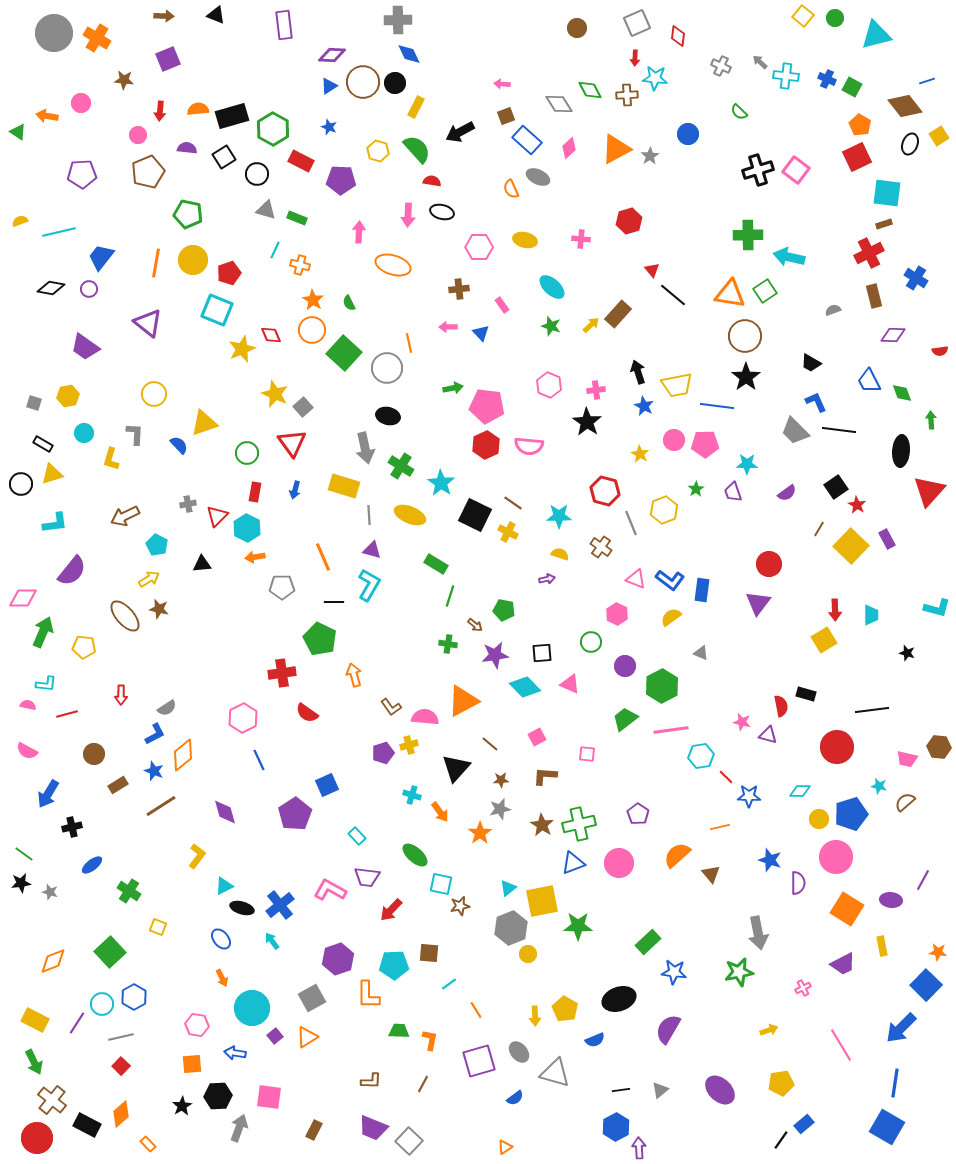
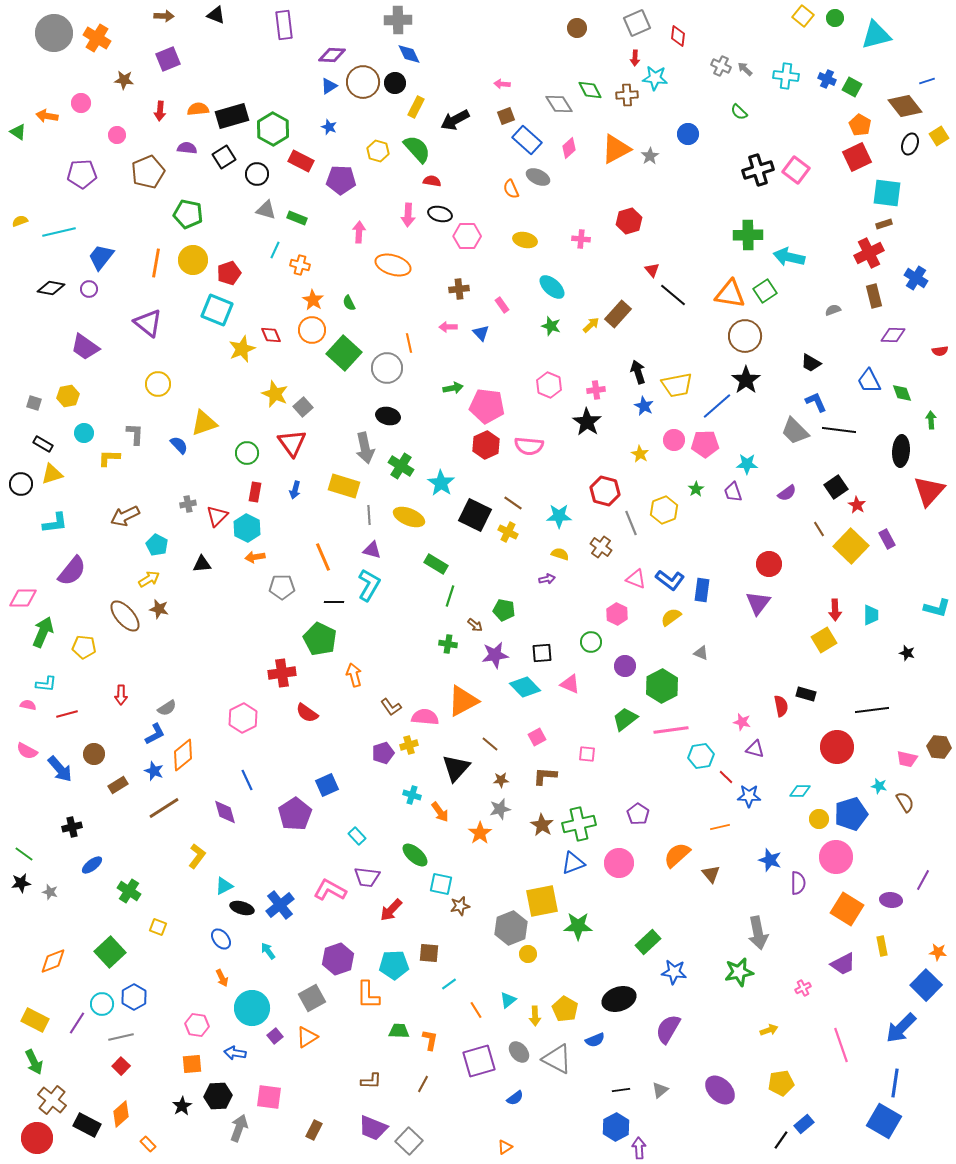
gray arrow at (760, 62): moved 15 px left, 7 px down
black arrow at (460, 132): moved 5 px left, 12 px up
pink circle at (138, 135): moved 21 px left
black ellipse at (442, 212): moved 2 px left, 2 px down
pink hexagon at (479, 247): moved 12 px left, 11 px up
black star at (746, 377): moved 3 px down
yellow circle at (154, 394): moved 4 px right, 10 px up
blue line at (717, 406): rotated 48 degrees counterclockwise
yellow L-shape at (111, 459): moved 2 px left, 1 px up; rotated 75 degrees clockwise
yellow ellipse at (410, 515): moved 1 px left, 2 px down
brown line at (819, 529): rotated 63 degrees counterclockwise
purple triangle at (768, 735): moved 13 px left, 14 px down
blue line at (259, 760): moved 12 px left, 20 px down
blue arrow at (48, 794): moved 12 px right, 25 px up; rotated 72 degrees counterclockwise
brown semicircle at (905, 802): rotated 100 degrees clockwise
brown line at (161, 806): moved 3 px right, 2 px down
cyan triangle at (508, 888): moved 112 px down
cyan arrow at (272, 941): moved 4 px left, 10 px down
pink line at (841, 1045): rotated 12 degrees clockwise
gray triangle at (555, 1073): moved 2 px right, 14 px up; rotated 12 degrees clockwise
blue square at (887, 1127): moved 3 px left, 6 px up
